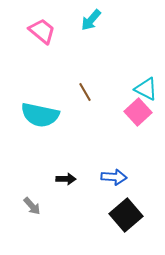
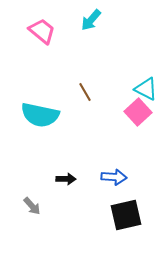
black square: rotated 28 degrees clockwise
